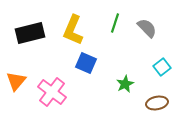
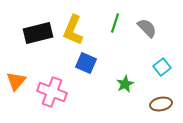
black rectangle: moved 8 px right
pink cross: rotated 16 degrees counterclockwise
brown ellipse: moved 4 px right, 1 px down
